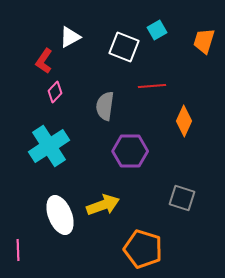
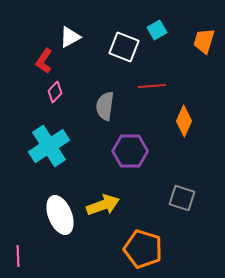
pink line: moved 6 px down
